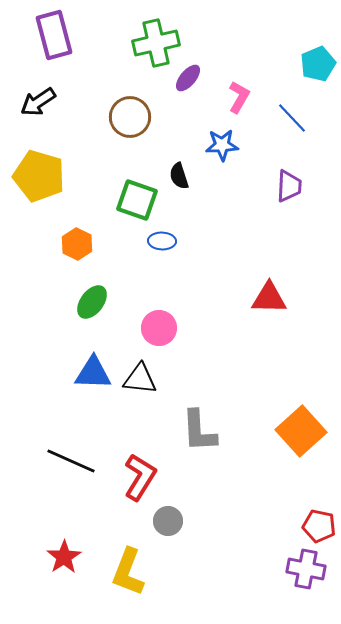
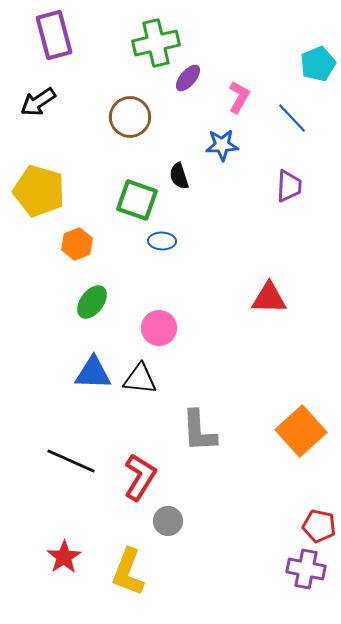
yellow pentagon: moved 15 px down
orange hexagon: rotated 12 degrees clockwise
